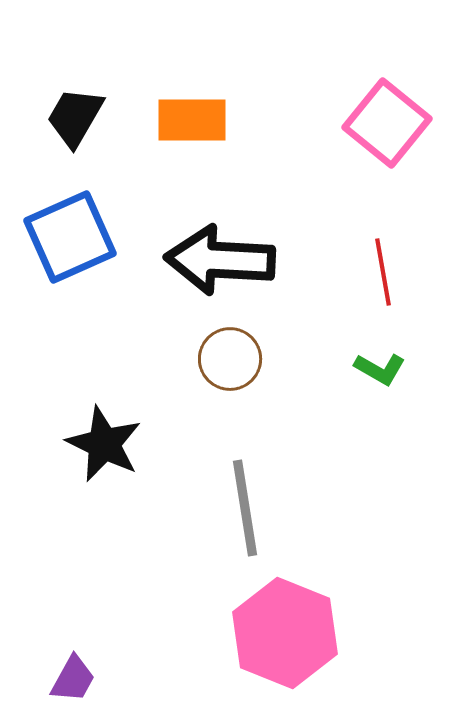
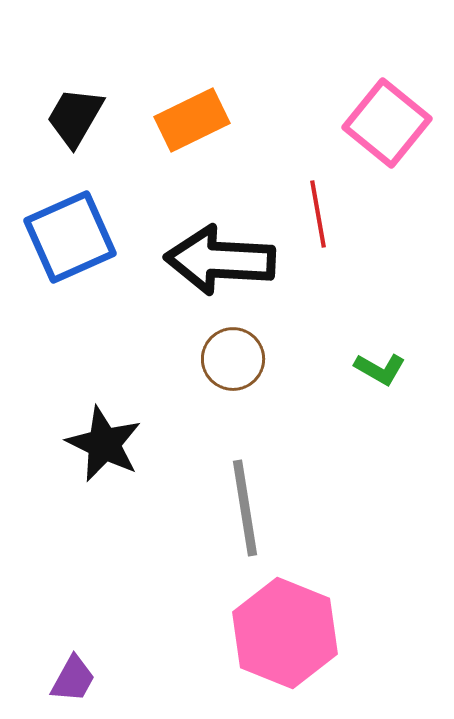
orange rectangle: rotated 26 degrees counterclockwise
red line: moved 65 px left, 58 px up
brown circle: moved 3 px right
